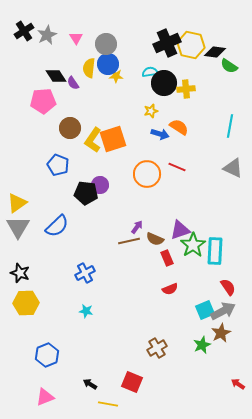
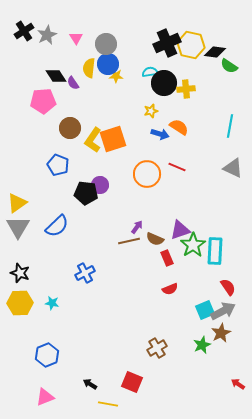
yellow hexagon at (26, 303): moved 6 px left
cyan star at (86, 311): moved 34 px left, 8 px up
